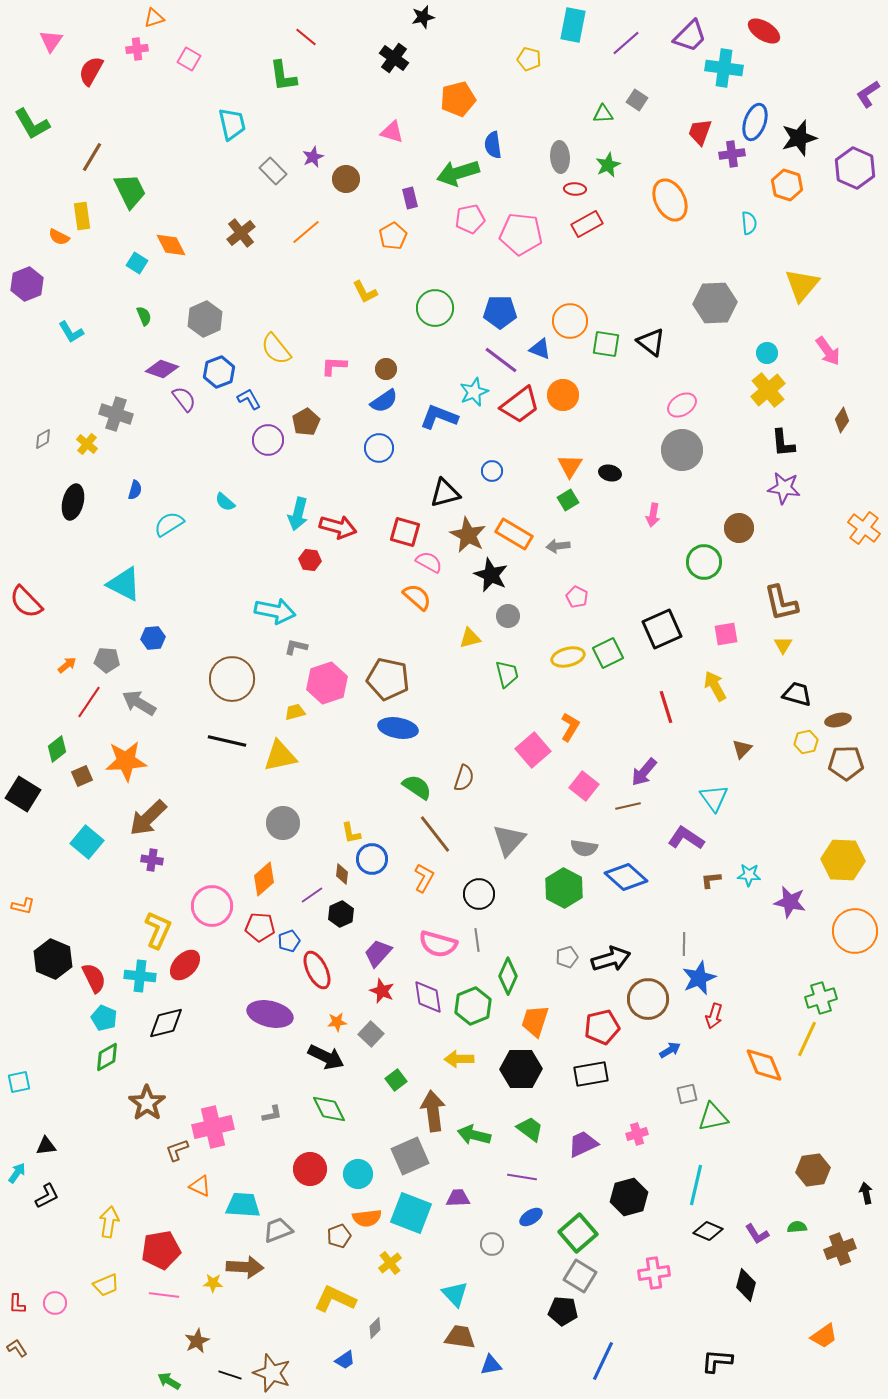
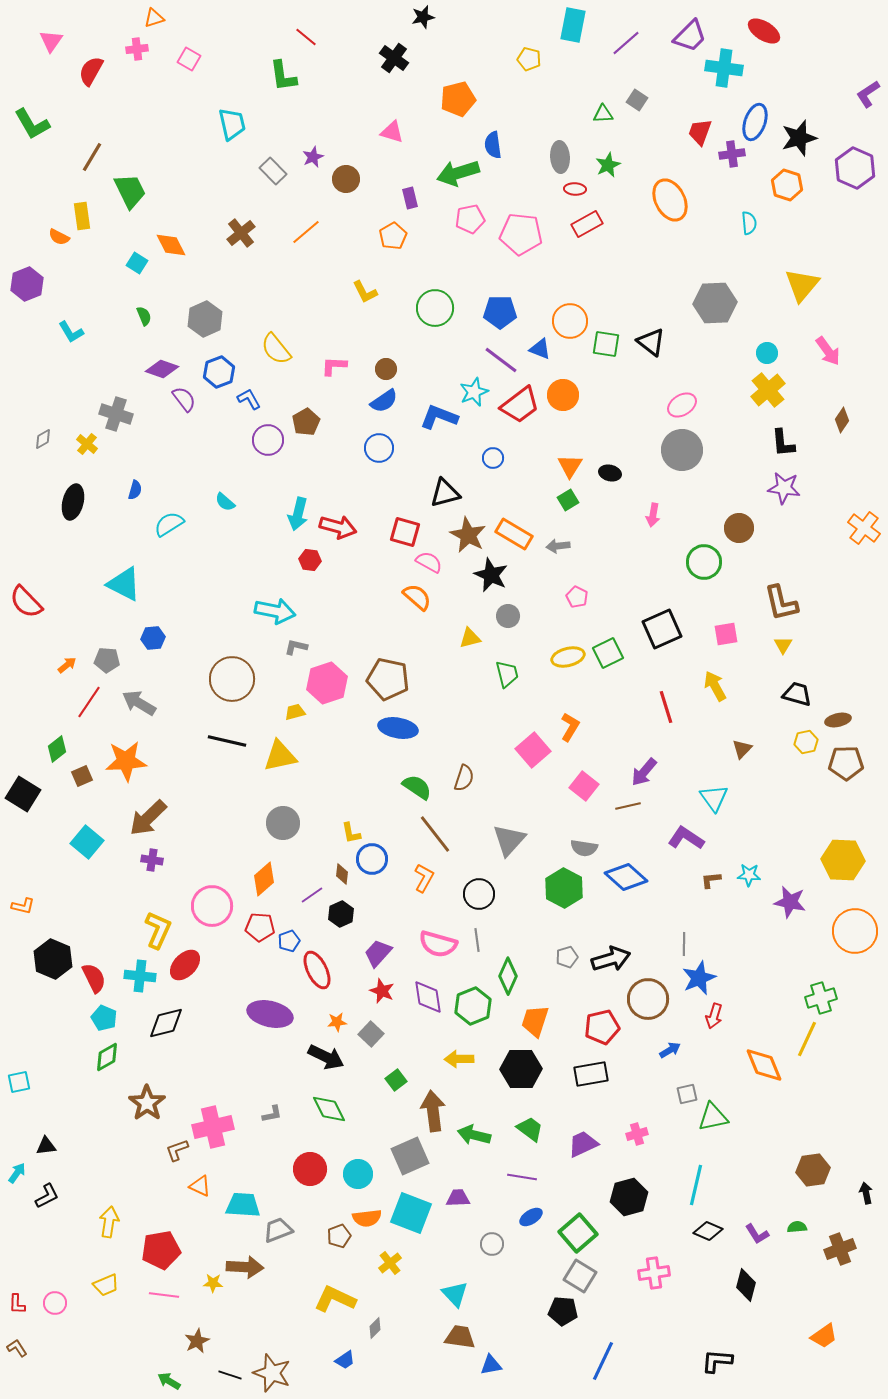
blue circle at (492, 471): moved 1 px right, 13 px up
